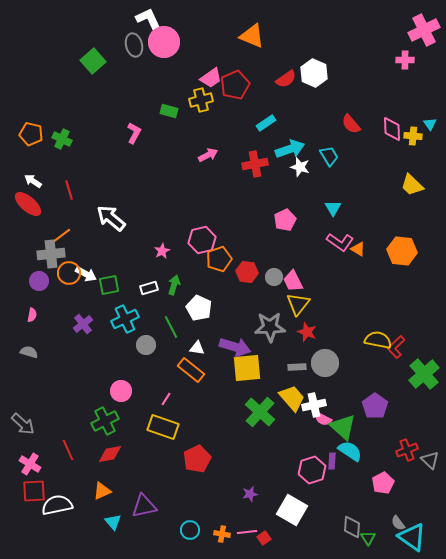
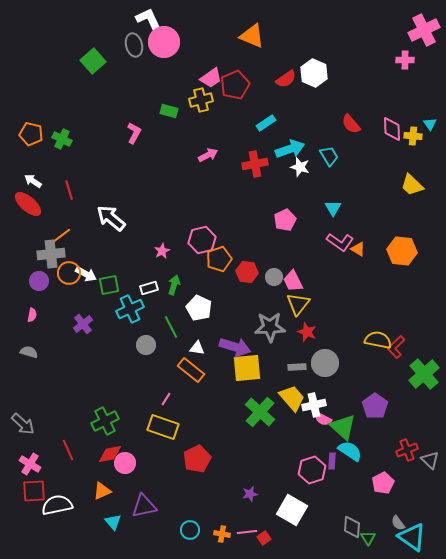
cyan cross at (125, 319): moved 5 px right, 10 px up
pink circle at (121, 391): moved 4 px right, 72 px down
